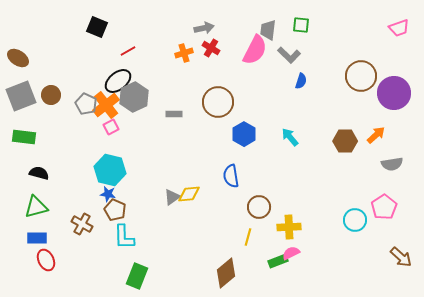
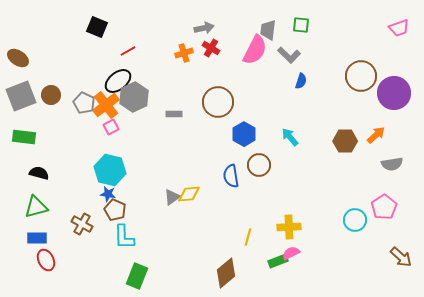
gray pentagon at (86, 104): moved 2 px left, 1 px up
brown circle at (259, 207): moved 42 px up
